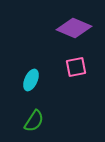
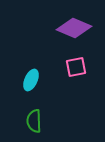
green semicircle: rotated 145 degrees clockwise
